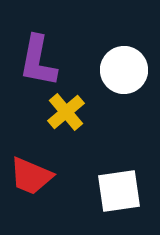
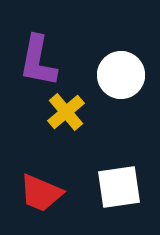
white circle: moved 3 px left, 5 px down
red trapezoid: moved 10 px right, 17 px down
white square: moved 4 px up
